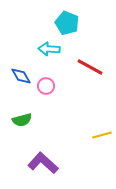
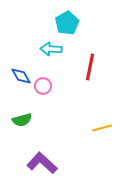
cyan pentagon: rotated 20 degrees clockwise
cyan arrow: moved 2 px right
red line: rotated 72 degrees clockwise
pink circle: moved 3 px left
yellow line: moved 7 px up
purple L-shape: moved 1 px left
